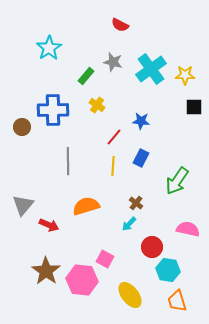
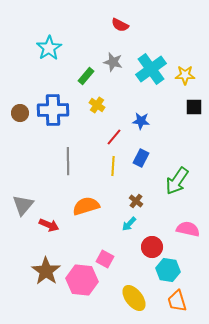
brown circle: moved 2 px left, 14 px up
brown cross: moved 2 px up
yellow ellipse: moved 4 px right, 3 px down
